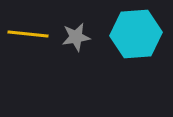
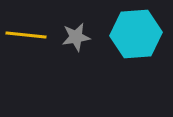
yellow line: moved 2 px left, 1 px down
